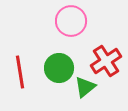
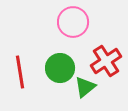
pink circle: moved 2 px right, 1 px down
green circle: moved 1 px right
